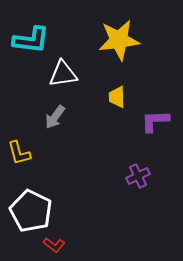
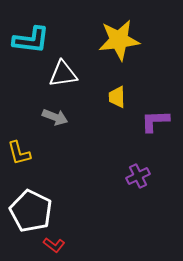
gray arrow: rotated 105 degrees counterclockwise
